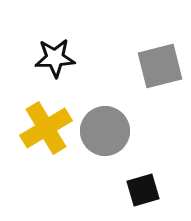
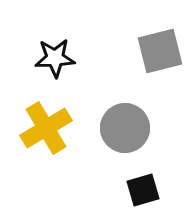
gray square: moved 15 px up
gray circle: moved 20 px right, 3 px up
